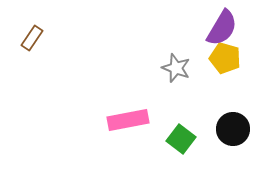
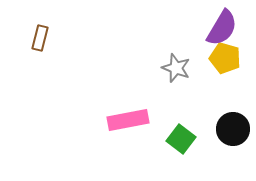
brown rectangle: moved 8 px right; rotated 20 degrees counterclockwise
